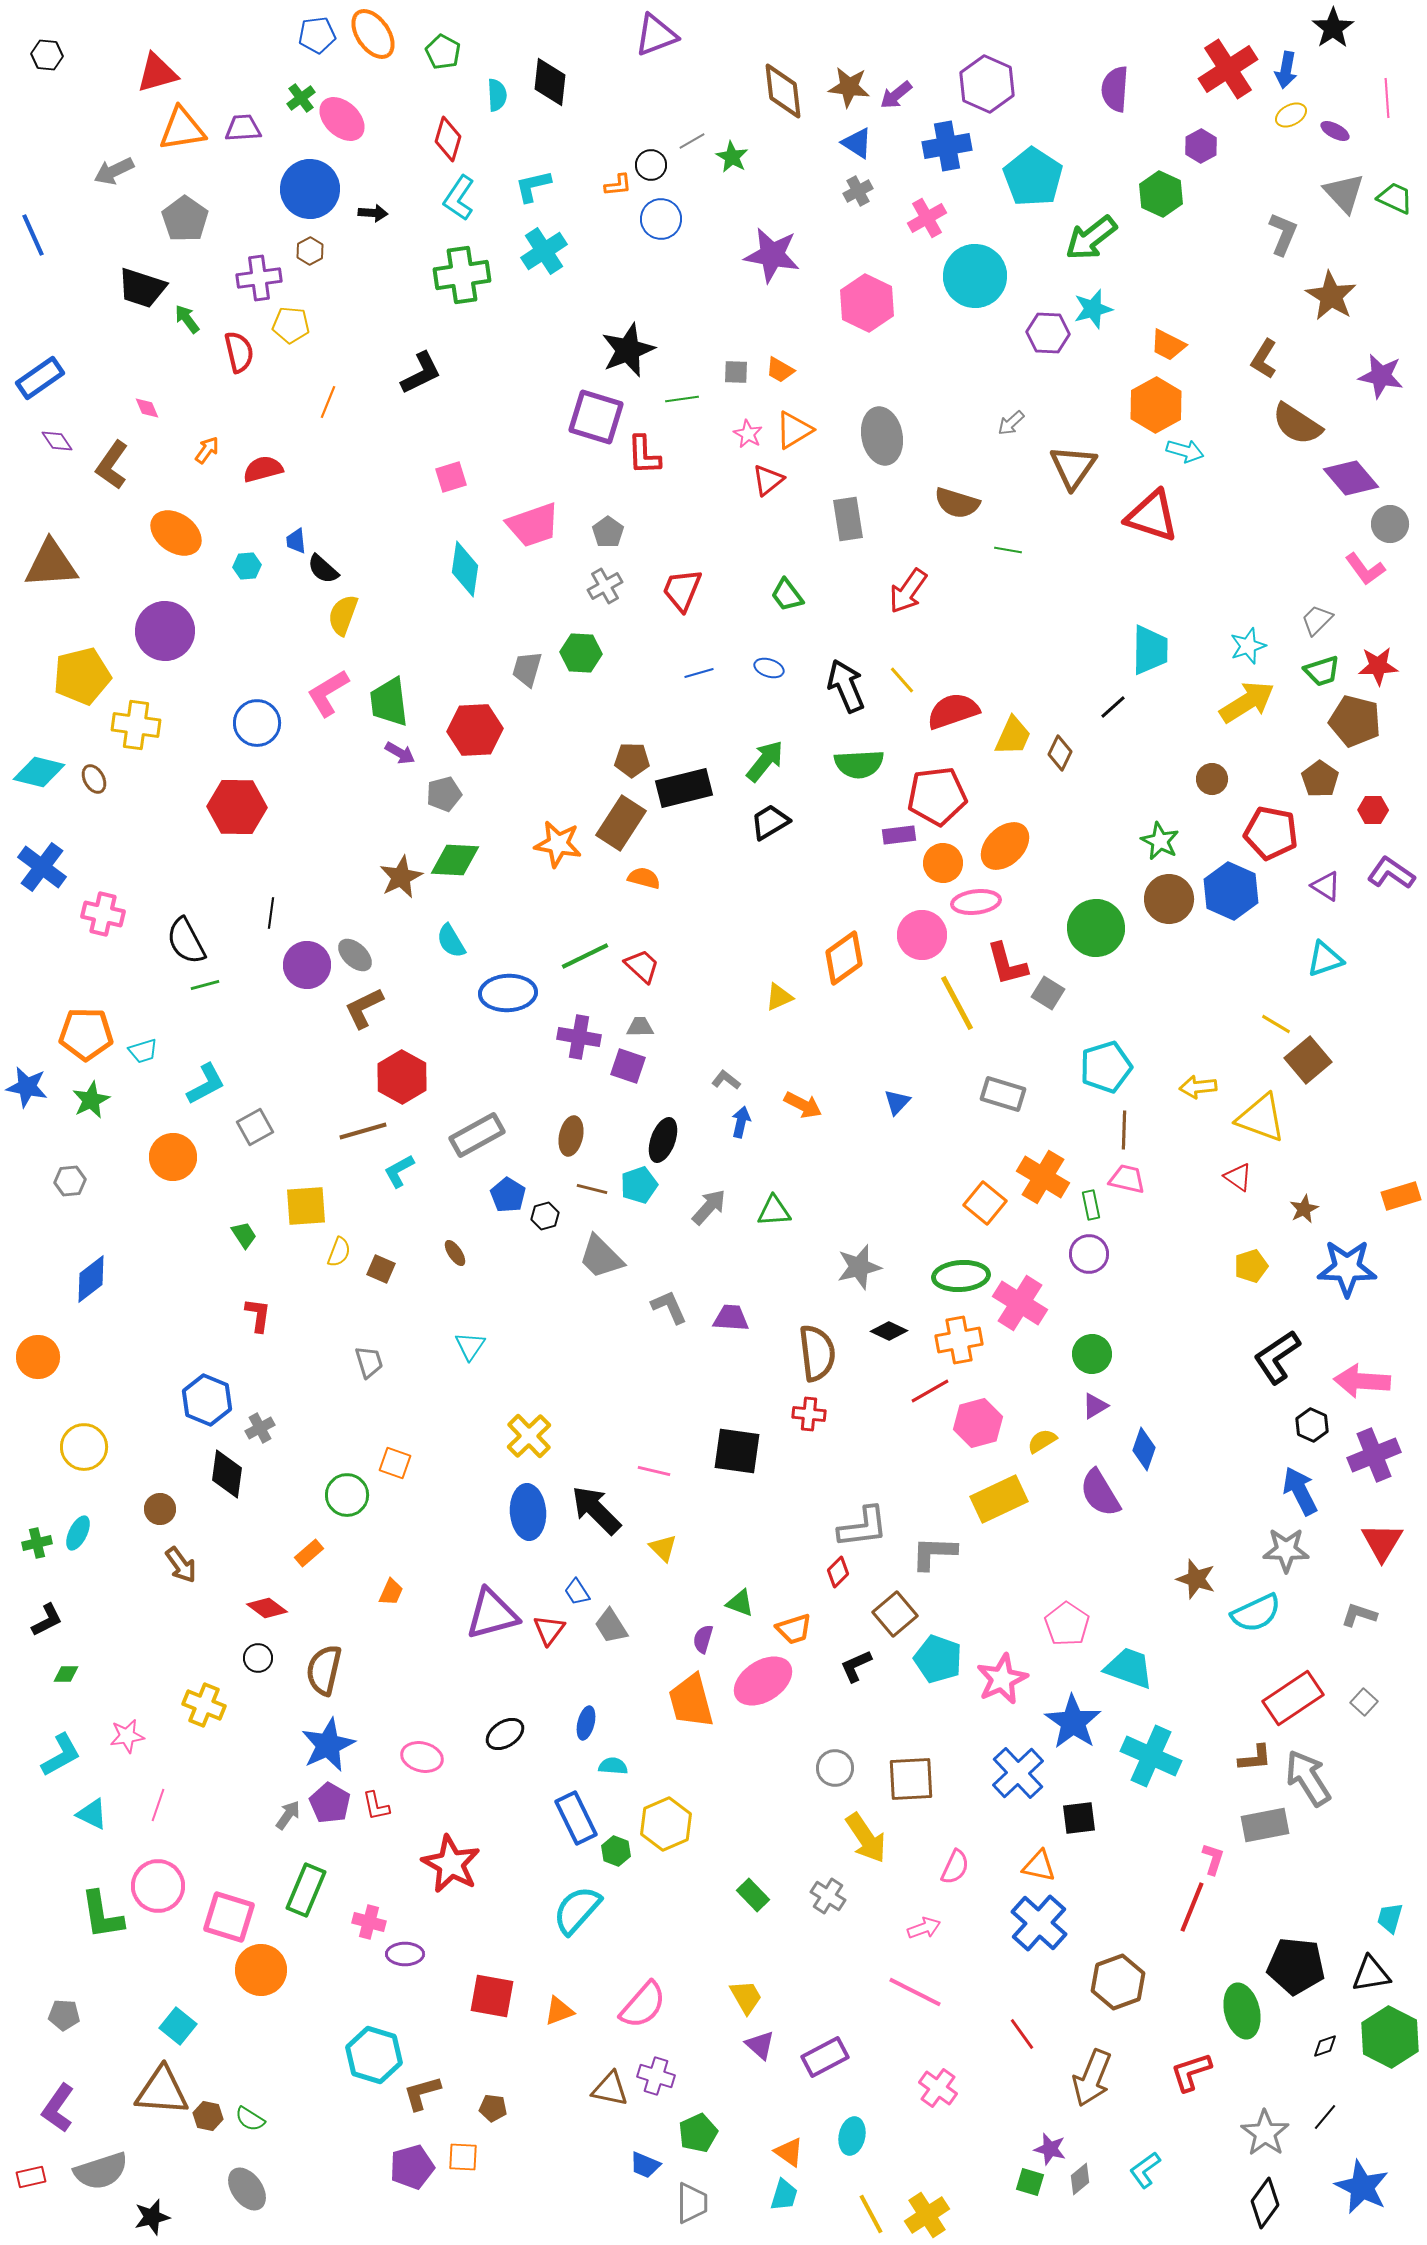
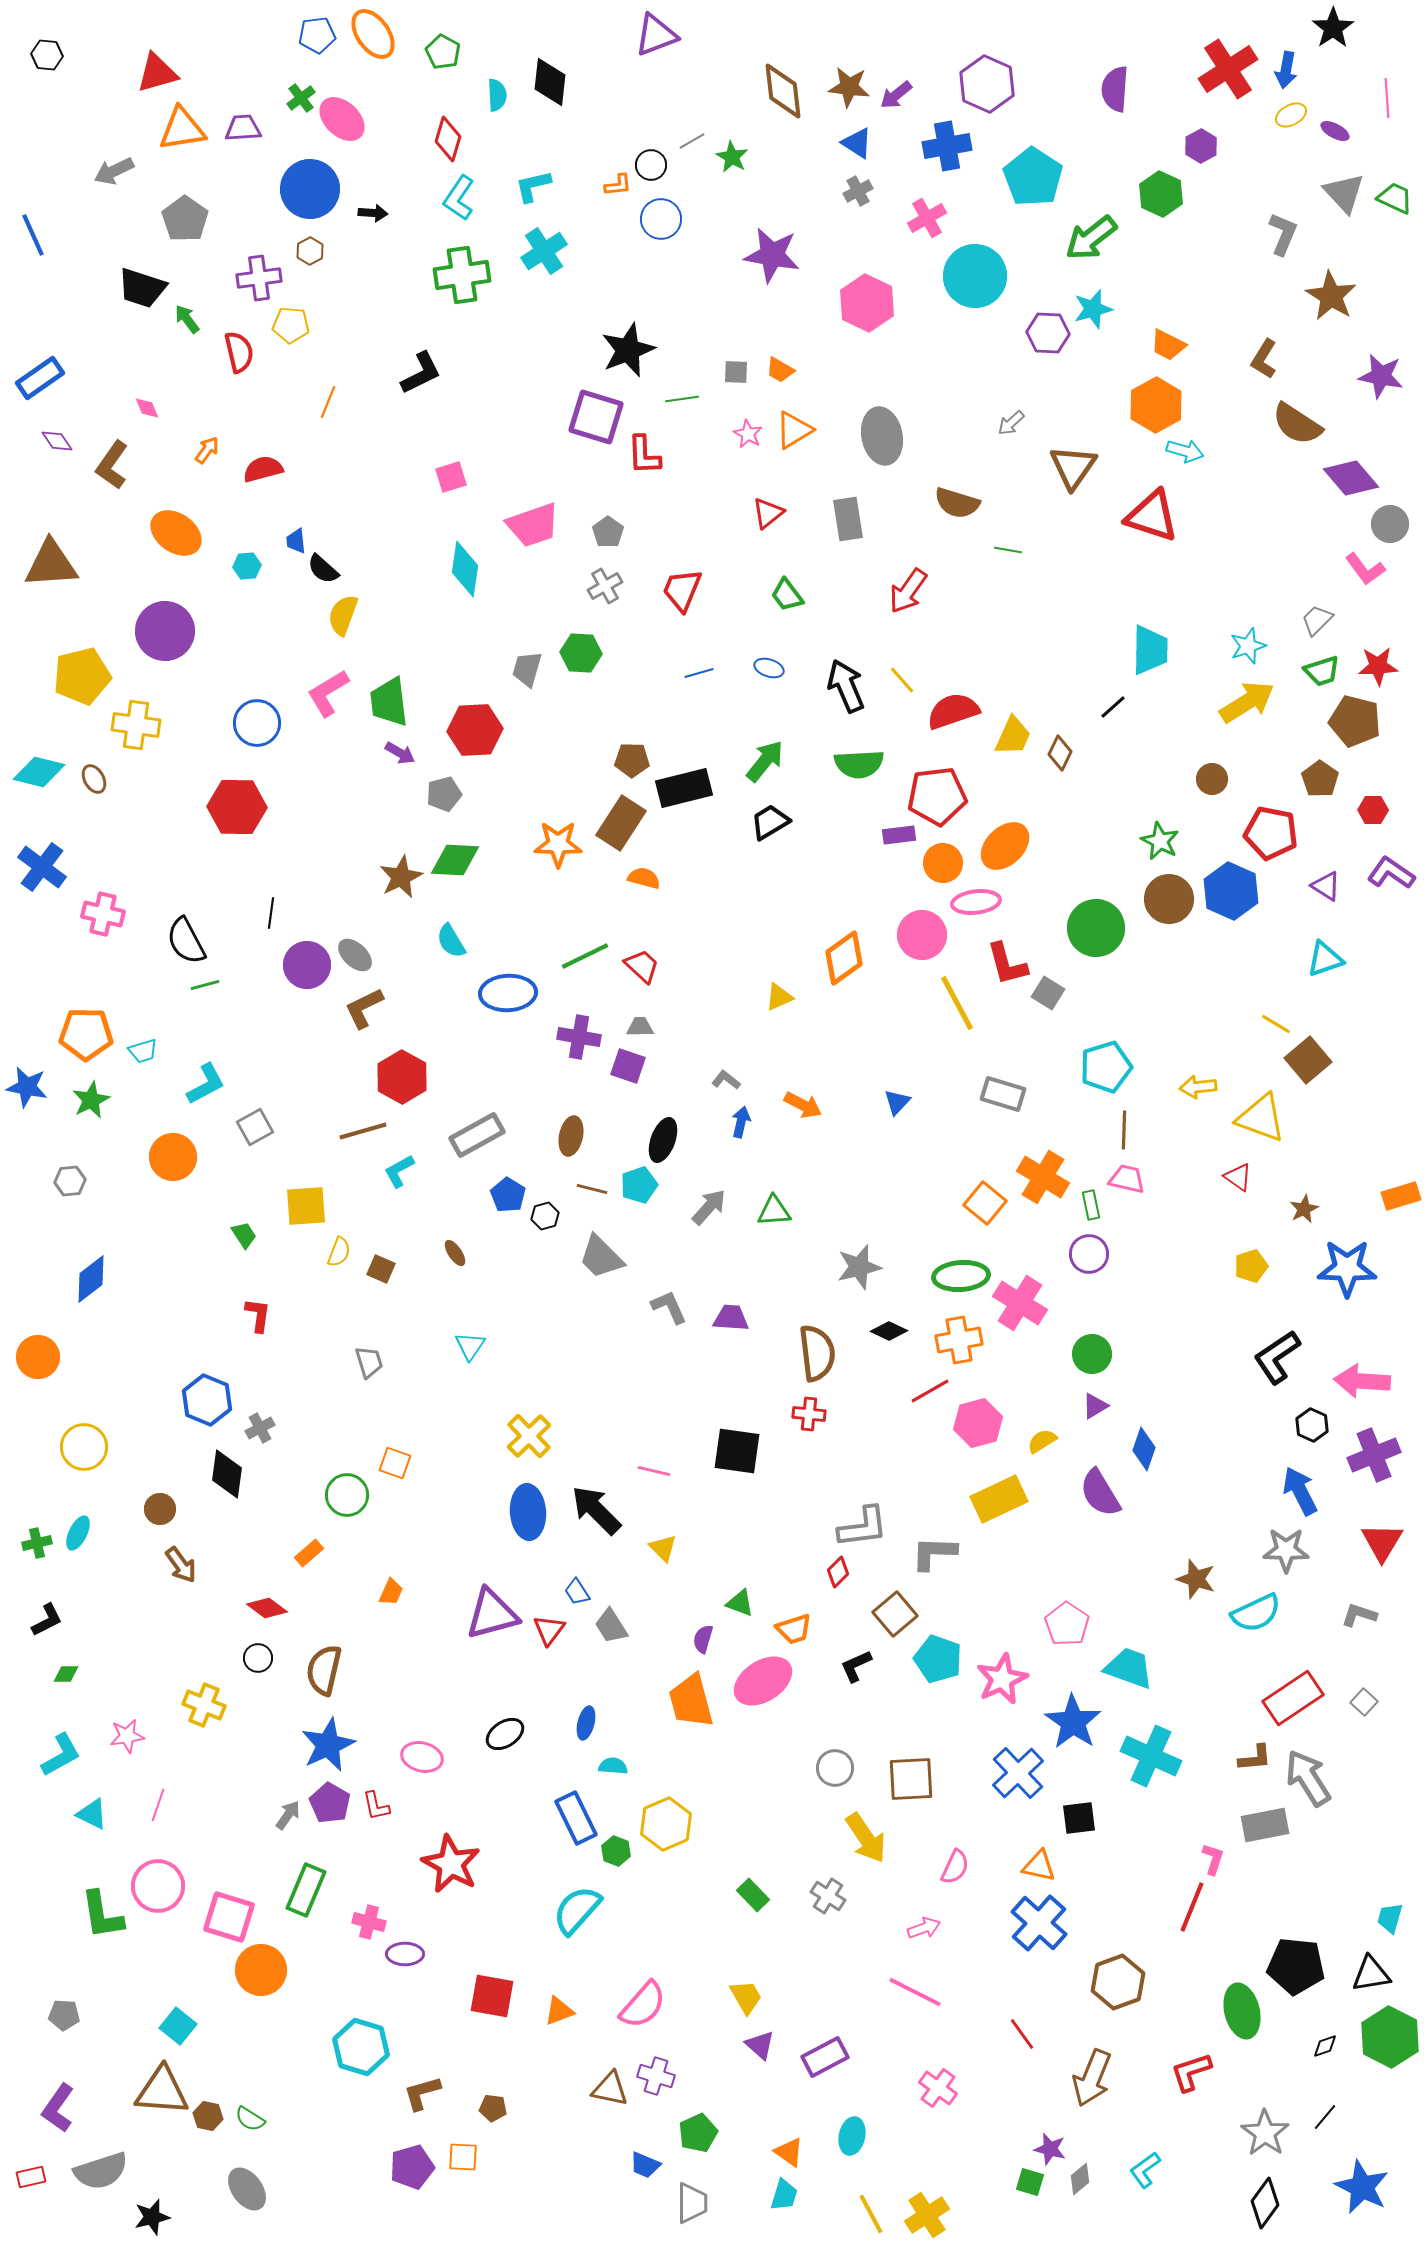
red triangle at (768, 480): moved 33 px down
orange star at (558, 844): rotated 9 degrees counterclockwise
cyan hexagon at (374, 2055): moved 13 px left, 8 px up
